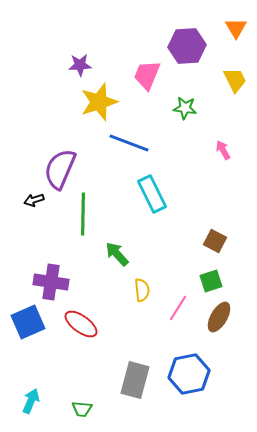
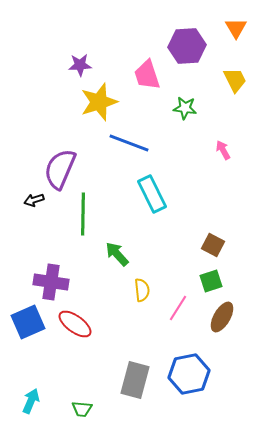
pink trapezoid: rotated 40 degrees counterclockwise
brown square: moved 2 px left, 4 px down
brown ellipse: moved 3 px right
red ellipse: moved 6 px left
